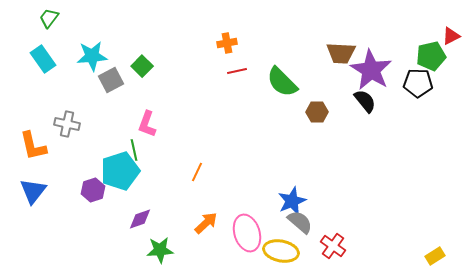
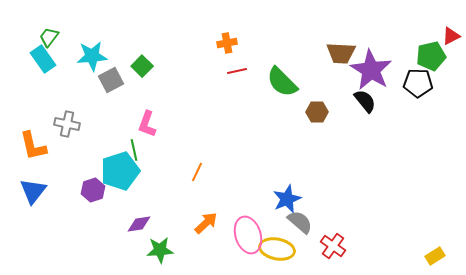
green trapezoid: moved 19 px down
blue star: moved 5 px left, 2 px up
purple diamond: moved 1 px left, 5 px down; rotated 10 degrees clockwise
pink ellipse: moved 1 px right, 2 px down
yellow ellipse: moved 4 px left, 2 px up
